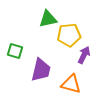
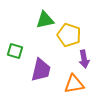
green triangle: moved 3 px left, 1 px down
yellow pentagon: rotated 25 degrees clockwise
purple arrow: moved 4 px down; rotated 144 degrees clockwise
orange triangle: moved 3 px right; rotated 25 degrees counterclockwise
